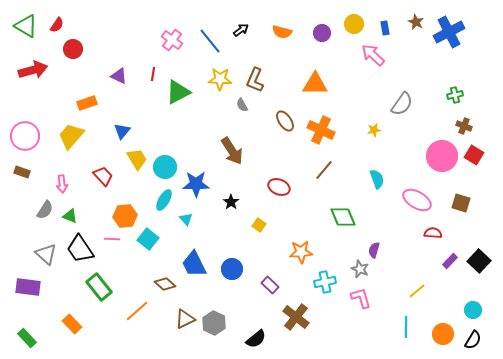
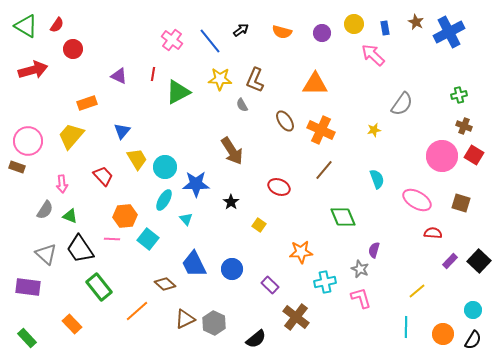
green cross at (455, 95): moved 4 px right
pink circle at (25, 136): moved 3 px right, 5 px down
brown rectangle at (22, 172): moved 5 px left, 5 px up
